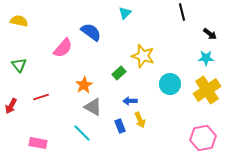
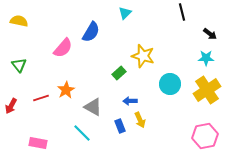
blue semicircle: rotated 85 degrees clockwise
orange star: moved 18 px left, 5 px down
red line: moved 1 px down
pink hexagon: moved 2 px right, 2 px up
